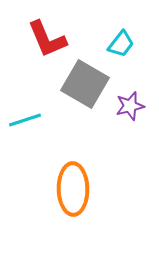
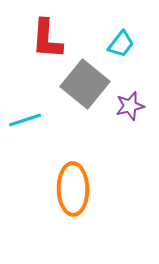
red L-shape: rotated 27 degrees clockwise
gray square: rotated 9 degrees clockwise
